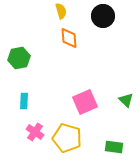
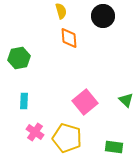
pink square: rotated 15 degrees counterclockwise
